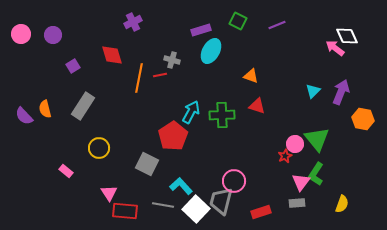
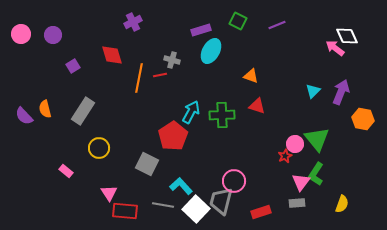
gray rectangle at (83, 106): moved 5 px down
